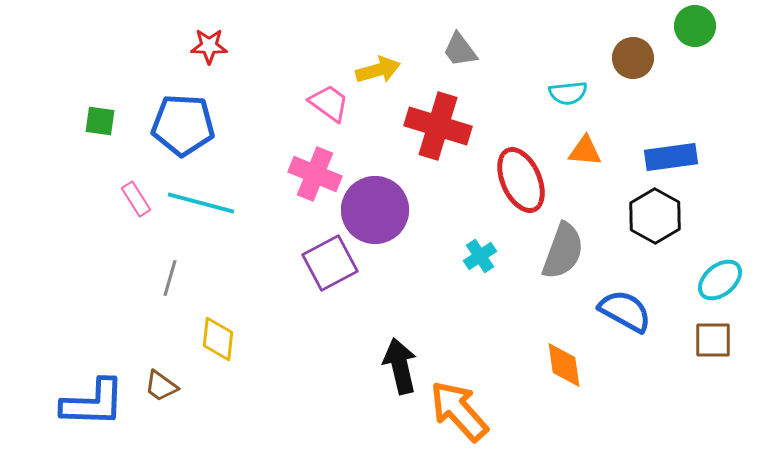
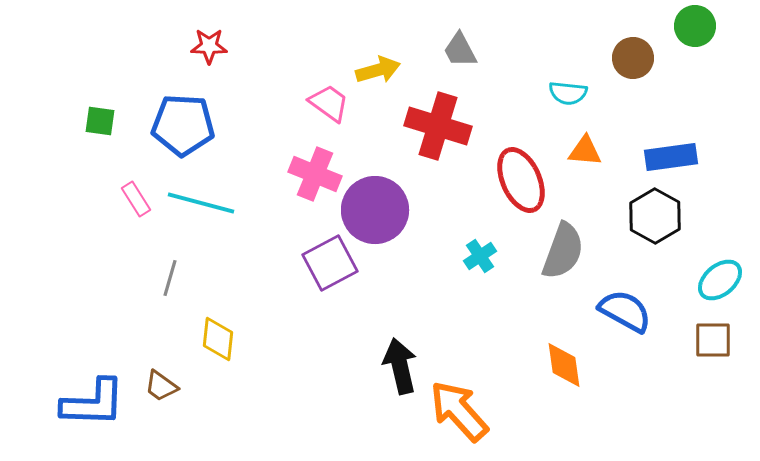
gray trapezoid: rotated 9 degrees clockwise
cyan semicircle: rotated 12 degrees clockwise
